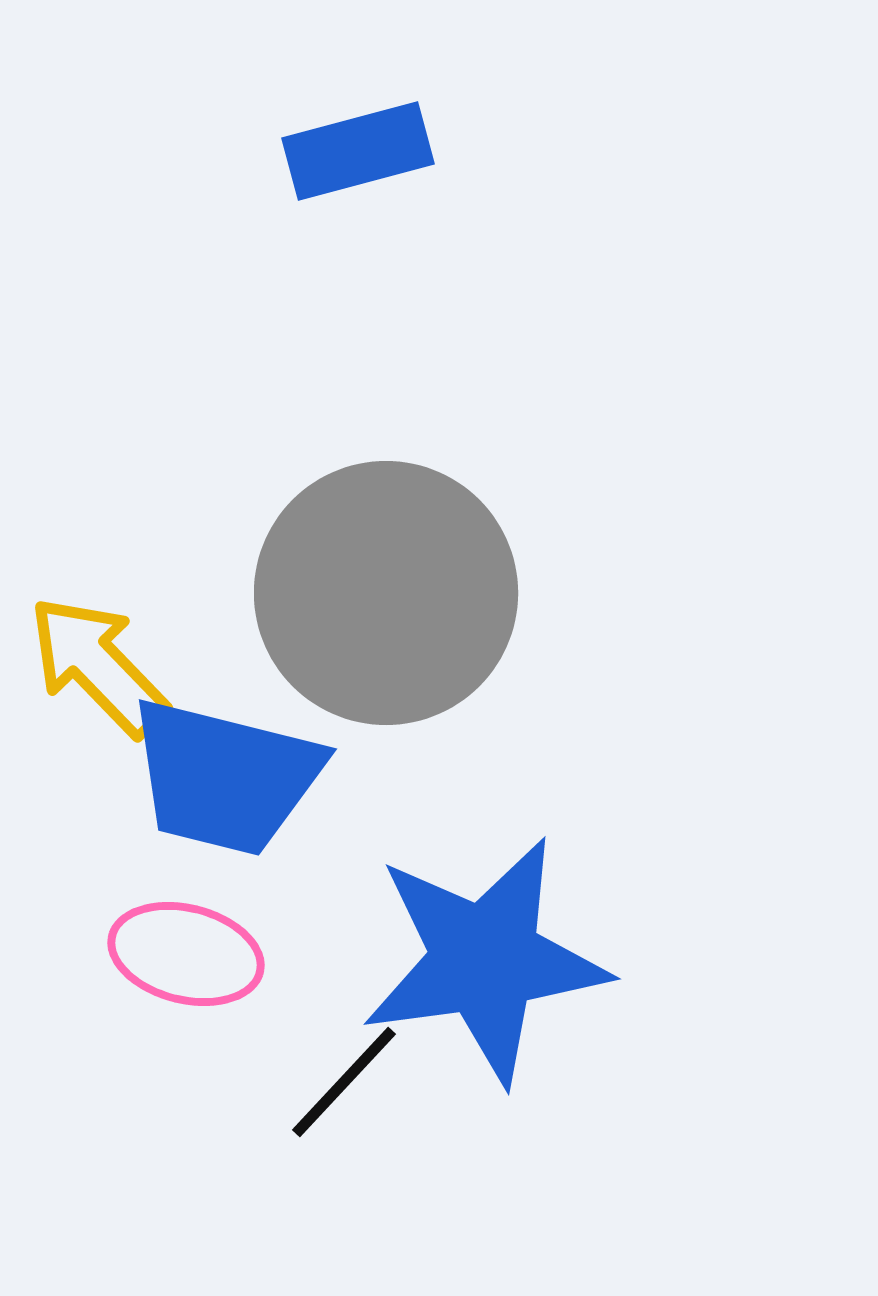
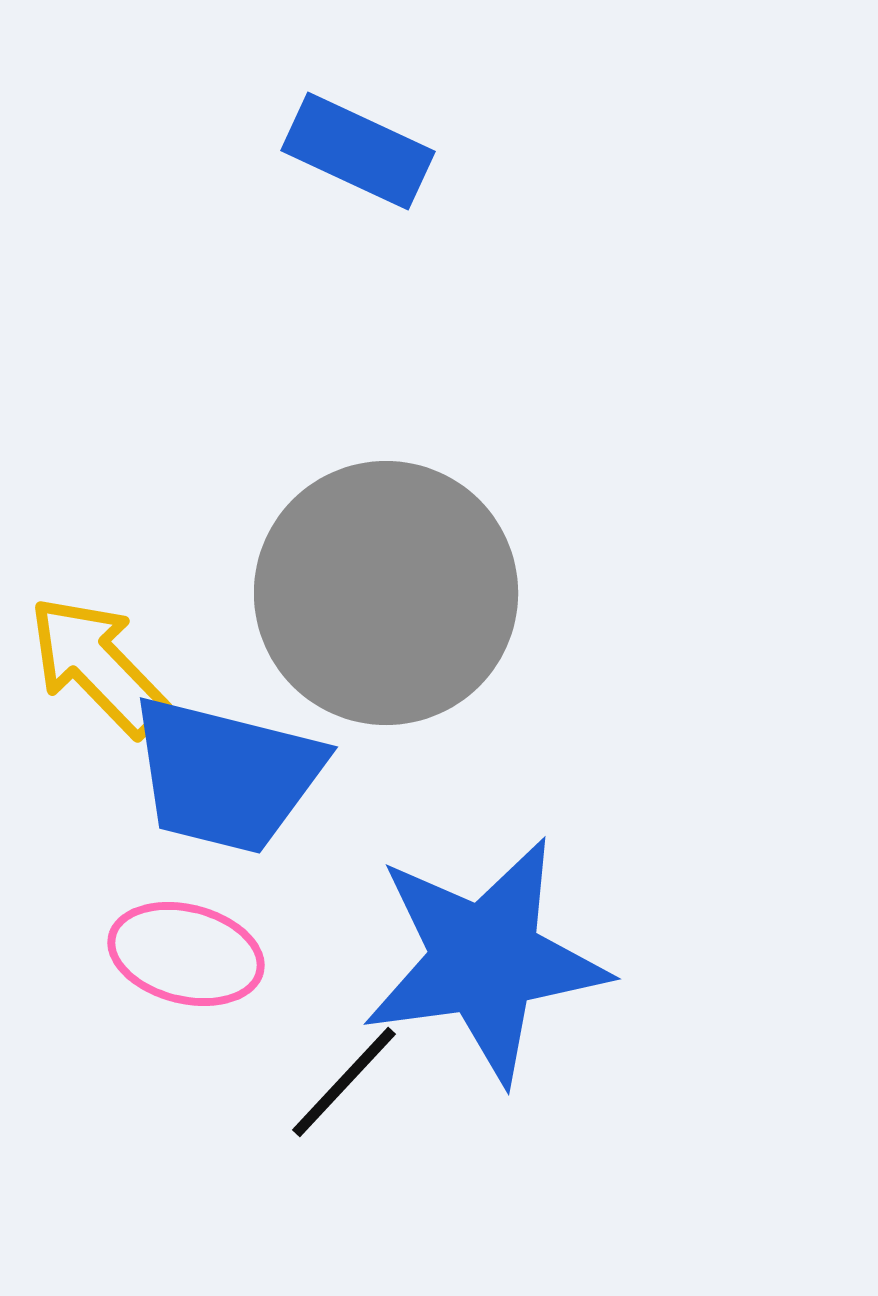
blue rectangle: rotated 40 degrees clockwise
blue trapezoid: moved 1 px right, 2 px up
